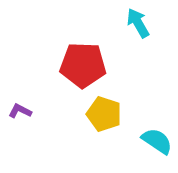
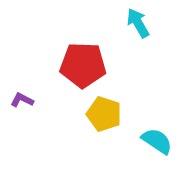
purple L-shape: moved 2 px right, 11 px up
